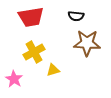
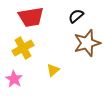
black semicircle: rotated 133 degrees clockwise
brown star: rotated 20 degrees counterclockwise
yellow cross: moved 11 px left, 4 px up
yellow triangle: rotated 24 degrees counterclockwise
